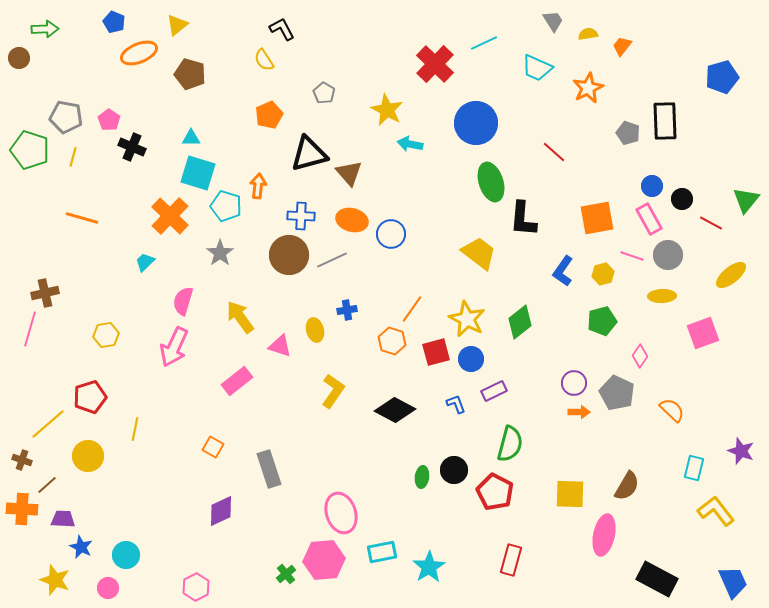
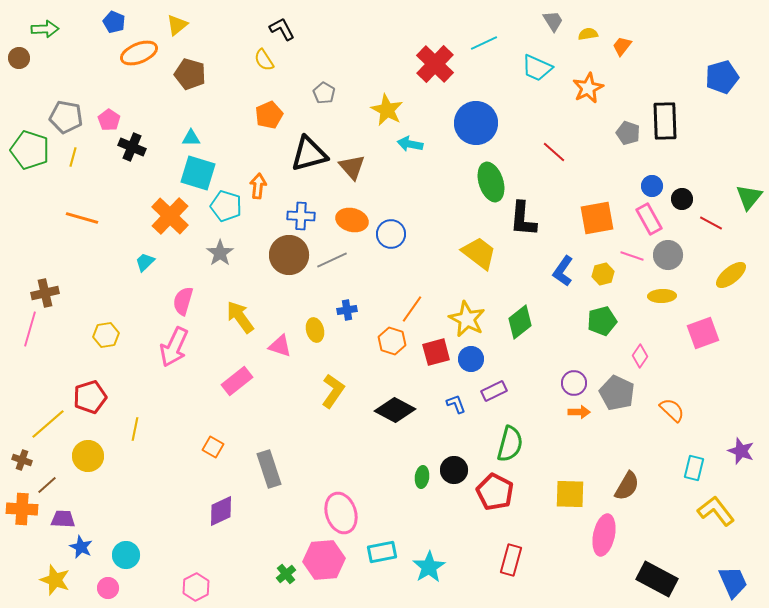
brown triangle at (349, 173): moved 3 px right, 6 px up
green triangle at (746, 200): moved 3 px right, 3 px up
